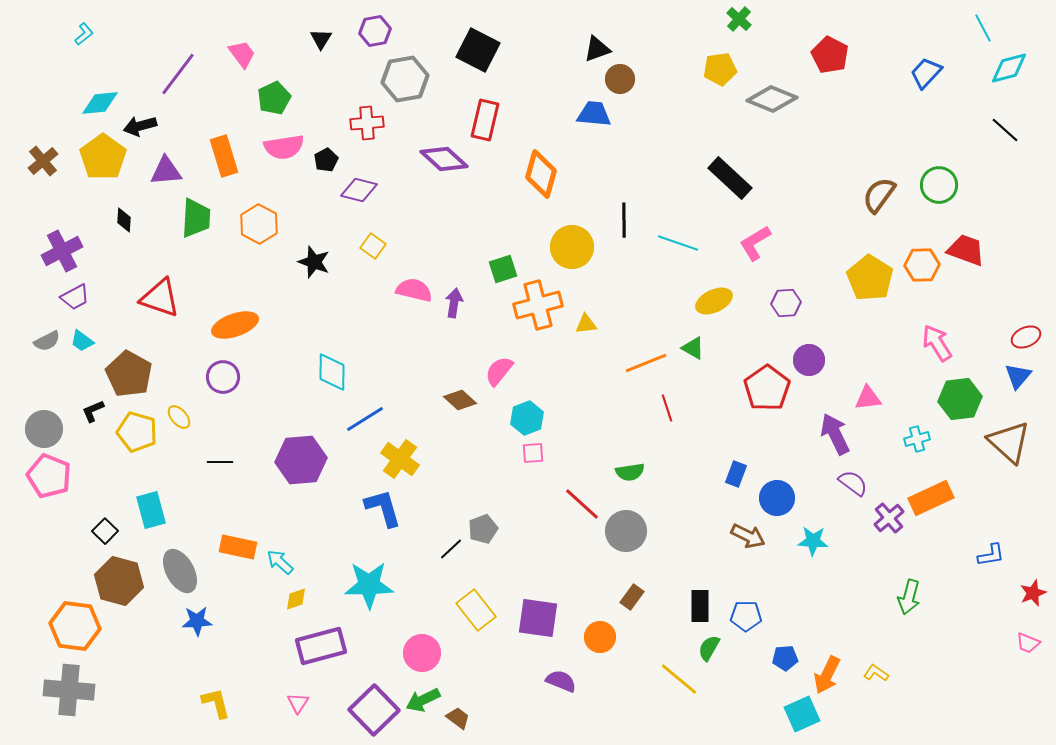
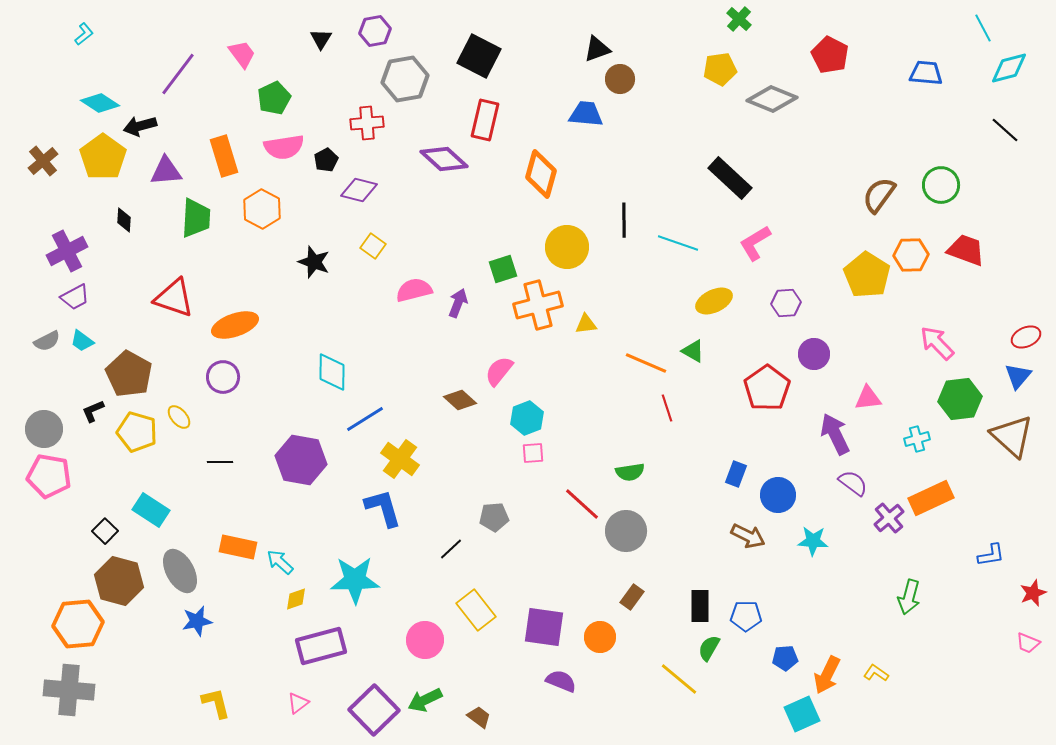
black square at (478, 50): moved 1 px right, 6 px down
blue trapezoid at (926, 73): rotated 52 degrees clockwise
cyan diamond at (100, 103): rotated 39 degrees clockwise
blue trapezoid at (594, 114): moved 8 px left
green circle at (939, 185): moved 2 px right
orange hexagon at (259, 224): moved 3 px right, 15 px up
yellow circle at (572, 247): moved 5 px left
purple cross at (62, 251): moved 5 px right
orange hexagon at (922, 265): moved 11 px left, 10 px up
yellow pentagon at (870, 278): moved 3 px left, 3 px up
pink semicircle at (414, 290): rotated 27 degrees counterclockwise
red triangle at (160, 298): moved 14 px right
purple arrow at (454, 303): moved 4 px right; rotated 12 degrees clockwise
pink arrow at (937, 343): rotated 12 degrees counterclockwise
green triangle at (693, 348): moved 3 px down
purple circle at (809, 360): moved 5 px right, 6 px up
orange line at (646, 363): rotated 45 degrees clockwise
brown triangle at (1009, 442): moved 3 px right, 6 px up
purple hexagon at (301, 460): rotated 15 degrees clockwise
pink pentagon at (49, 476): rotated 12 degrees counterclockwise
blue circle at (777, 498): moved 1 px right, 3 px up
cyan rectangle at (151, 510): rotated 42 degrees counterclockwise
gray pentagon at (483, 529): moved 11 px right, 12 px up; rotated 16 degrees clockwise
cyan star at (369, 585): moved 14 px left, 5 px up
purple square at (538, 618): moved 6 px right, 9 px down
blue star at (197, 621): rotated 8 degrees counterclockwise
orange hexagon at (75, 626): moved 3 px right, 2 px up; rotated 12 degrees counterclockwise
pink circle at (422, 653): moved 3 px right, 13 px up
green arrow at (423, 700): moved 2 px right
pink triangle at (298, 703): rotated 20 degrees clockwise
brown trapezoid at (458, 718): moved 21 px right, 1 px up
